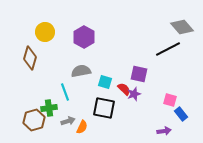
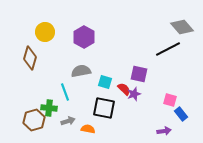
green cross: rotated 14 degrees clockwise
orange semicircle: moved 6 px right, 2 px down; rotated 104 degrees counterclockwise
